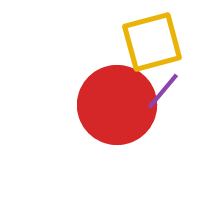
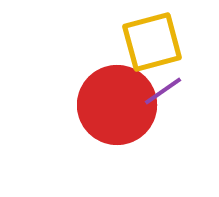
purple line: rotated 15 degrees clockwise
